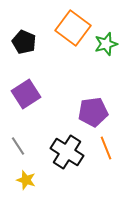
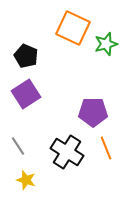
orange square: rotated 12 degrees counterclockwise
black pentagon: moved 2 px right, 14 px down
purple pentagon: rotated 8 degrees clockwise
